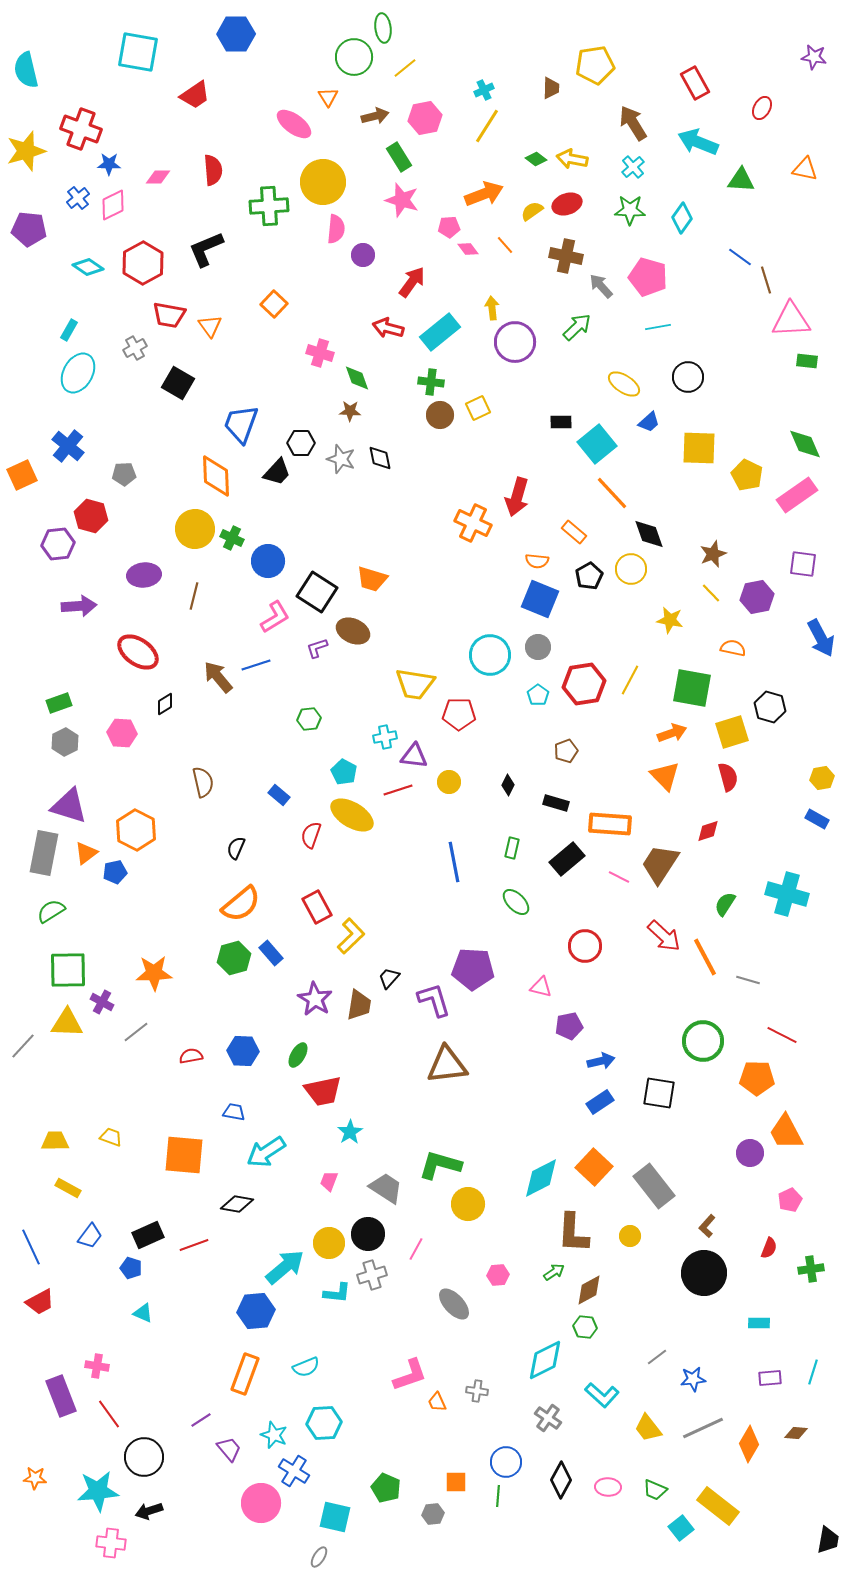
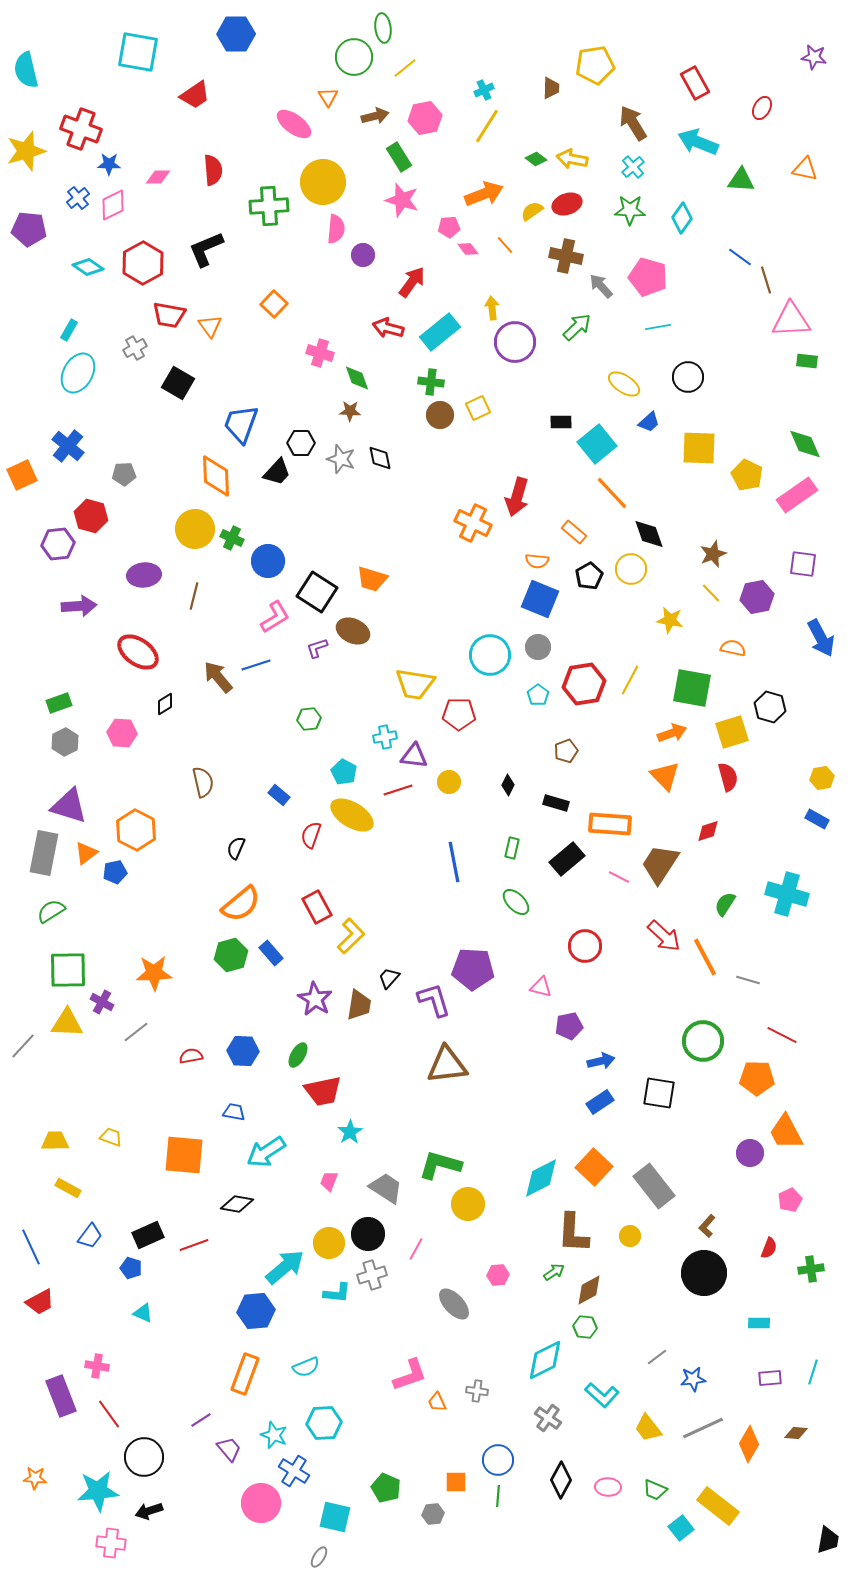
green hexagon at (234, 958): moved 3 px left, 3 px up
blue circle at (506, 1462): moved 8 px left, 2 px up
